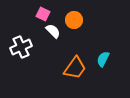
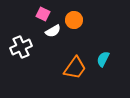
white semicircle: rotated 105 degrees clockwise
